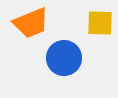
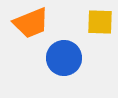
yellow square: moved 1 px up
